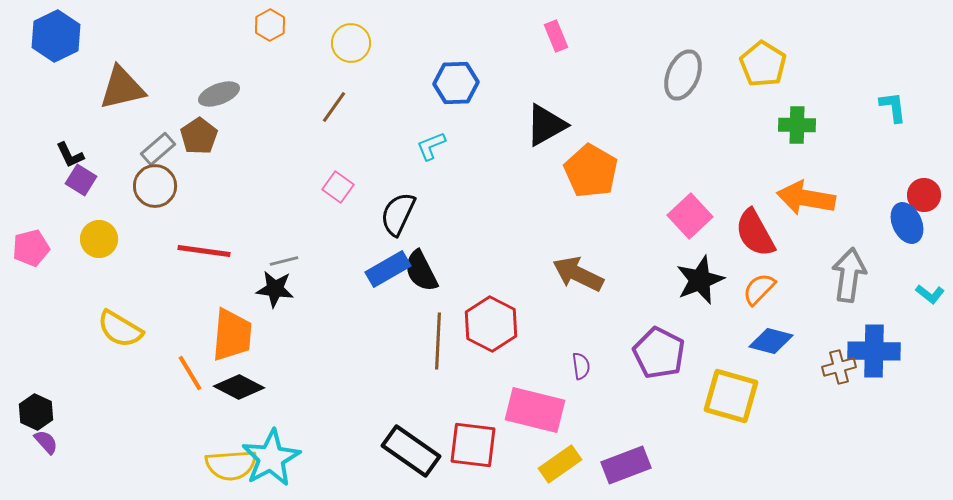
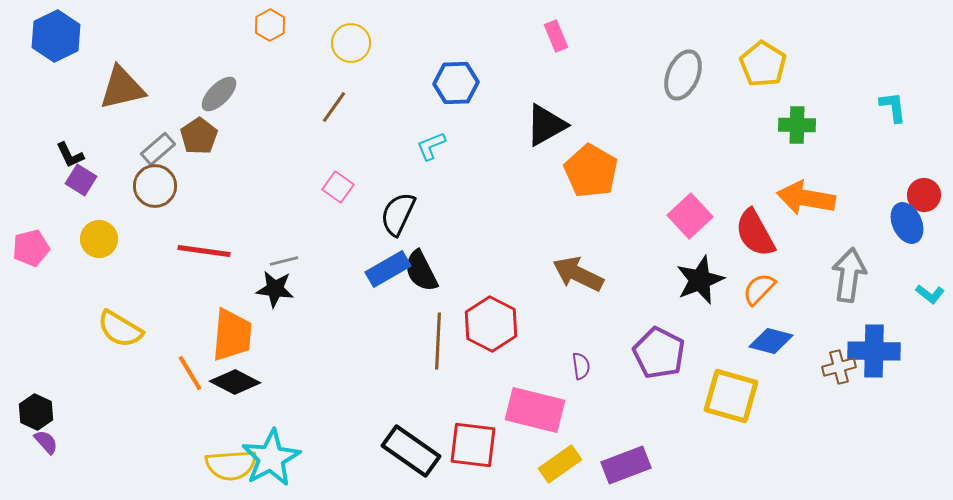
gray ellipse at (219, 94): rotated 24 degrees counterclockwise
black diamond at (239, 387): moved 4 px left, 5 px up
